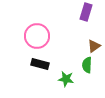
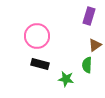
purple rectangle: moved 3 px right, 4 px down
brown triangle: moved 1 px right, 1 px up
